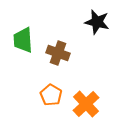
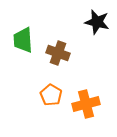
orange cross: rotated 28 degrees clockwise
